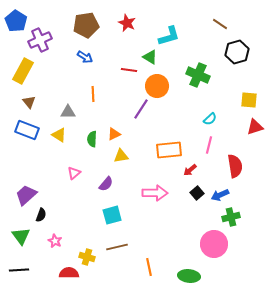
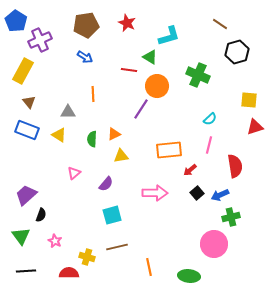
black line at (19, 270): moved 7 px right, 1 px down
